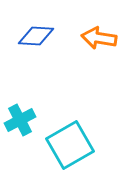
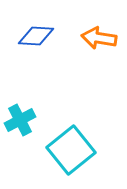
cyan square: moved 1 px right, 5 px down; rotated 9 degrees counterclockwise
